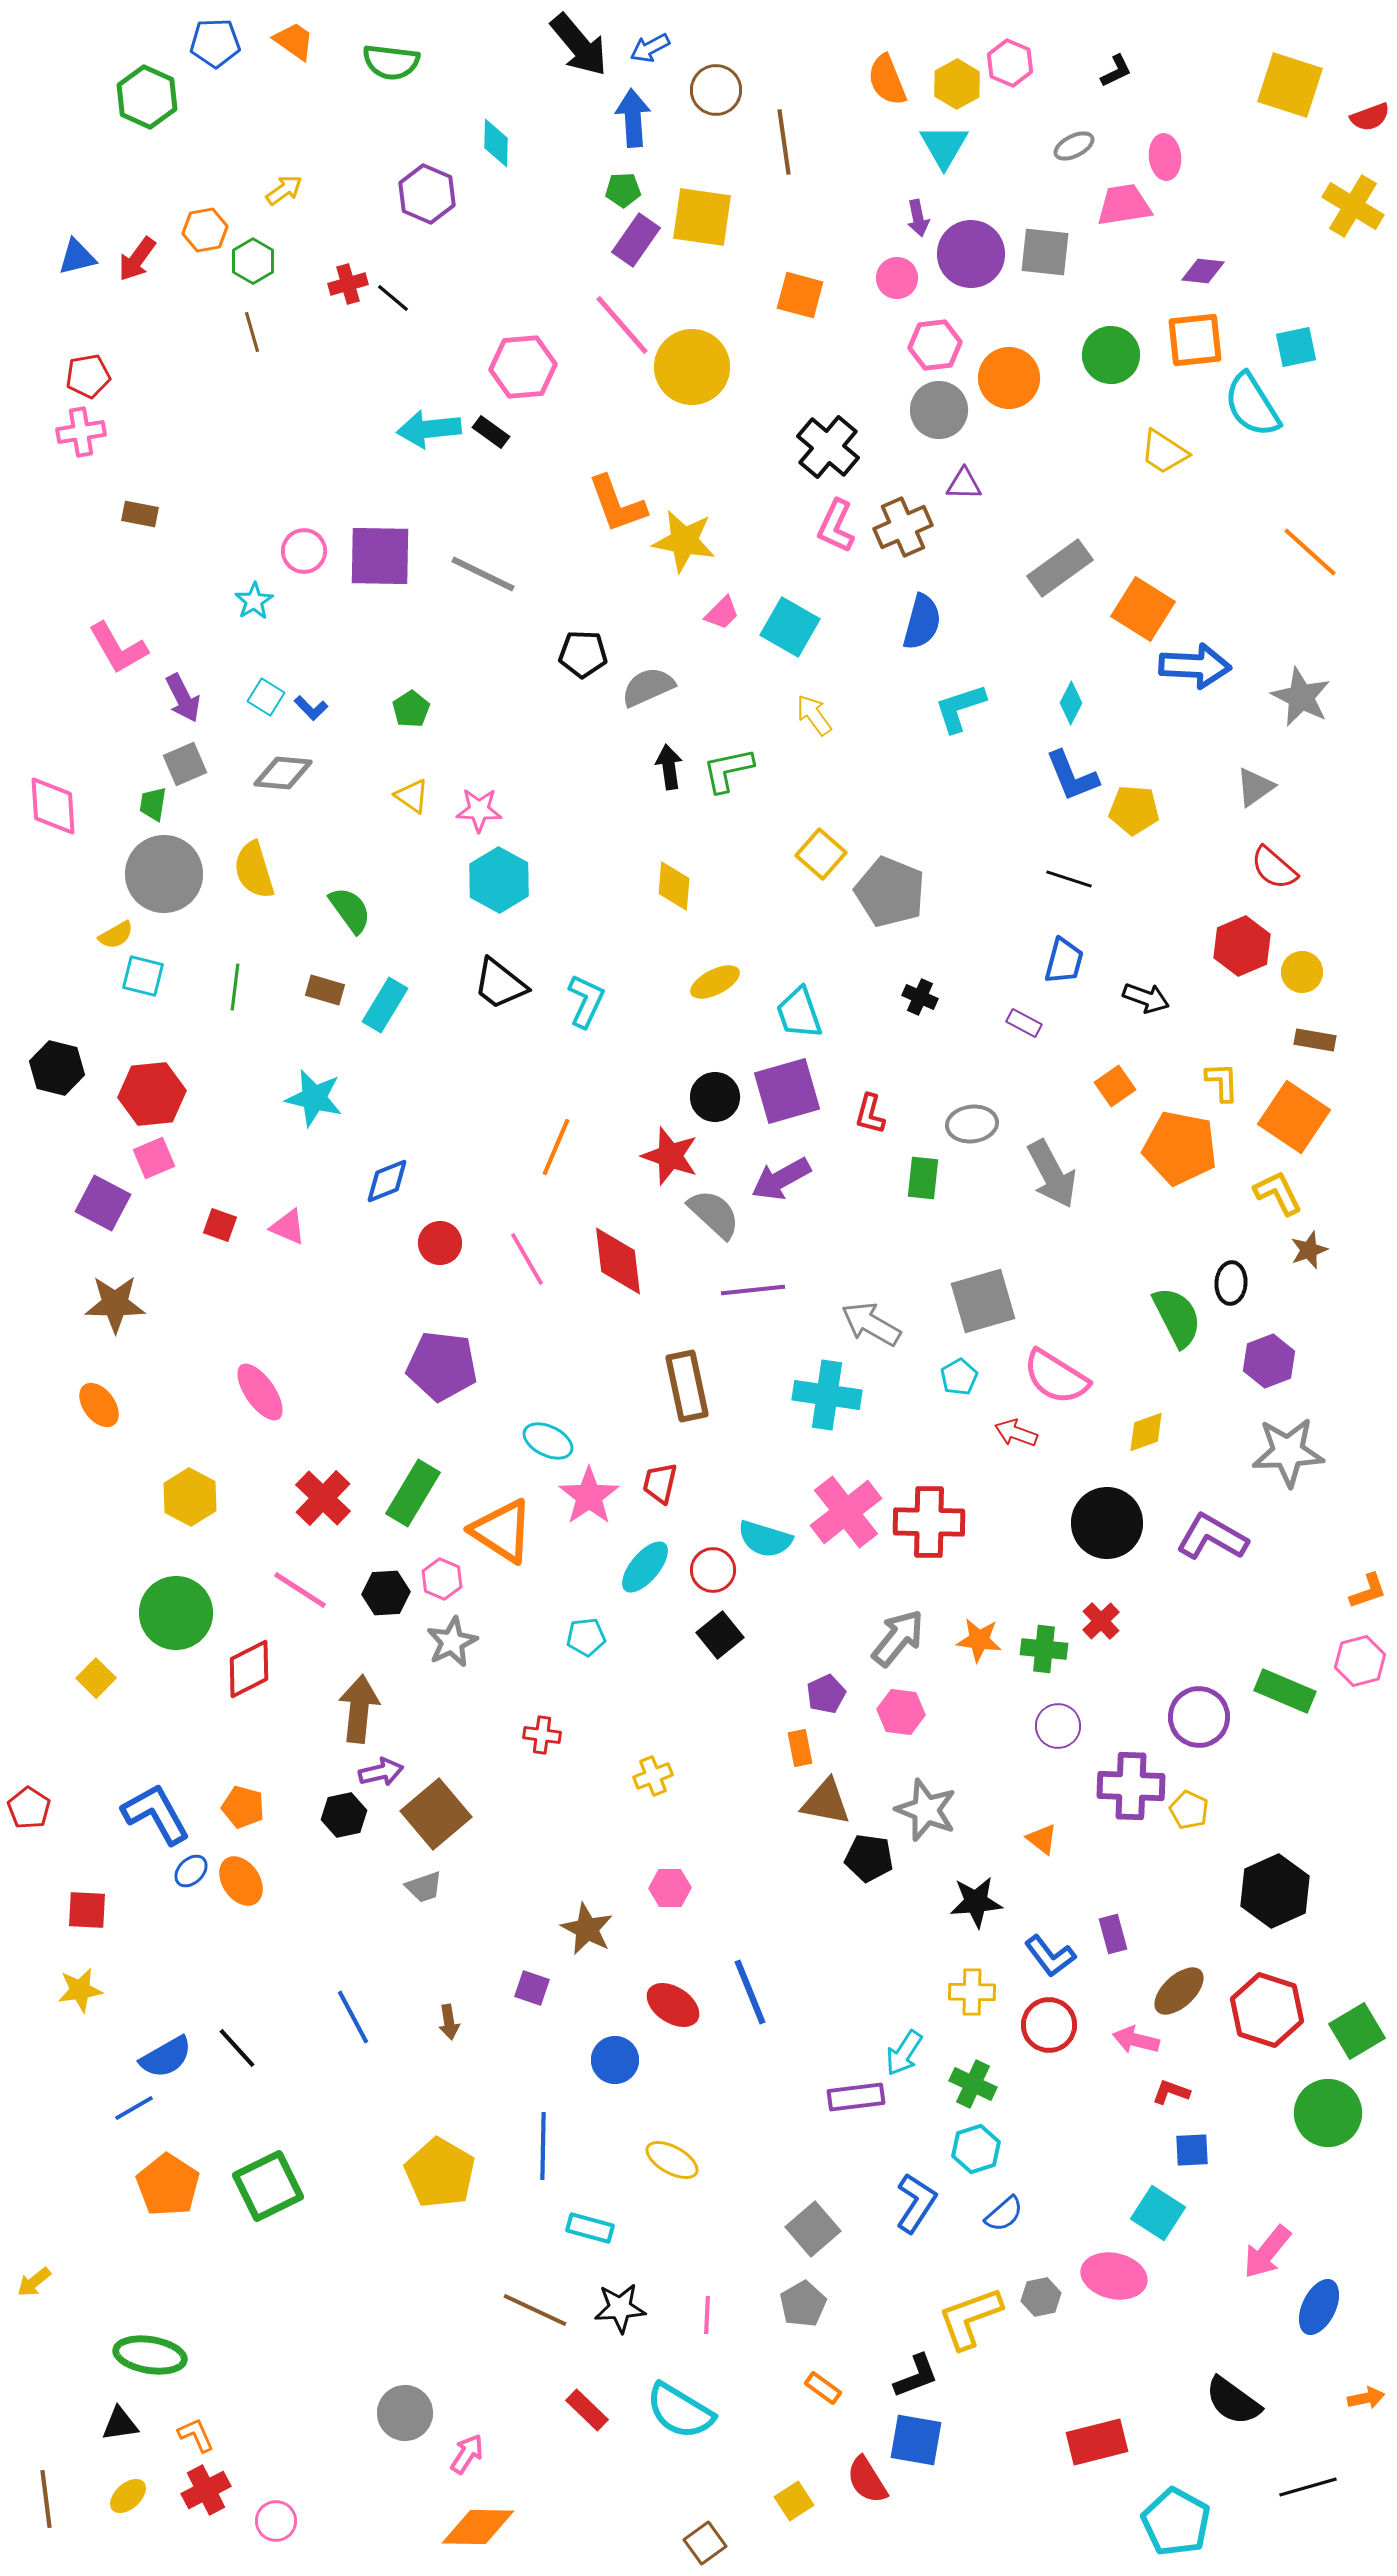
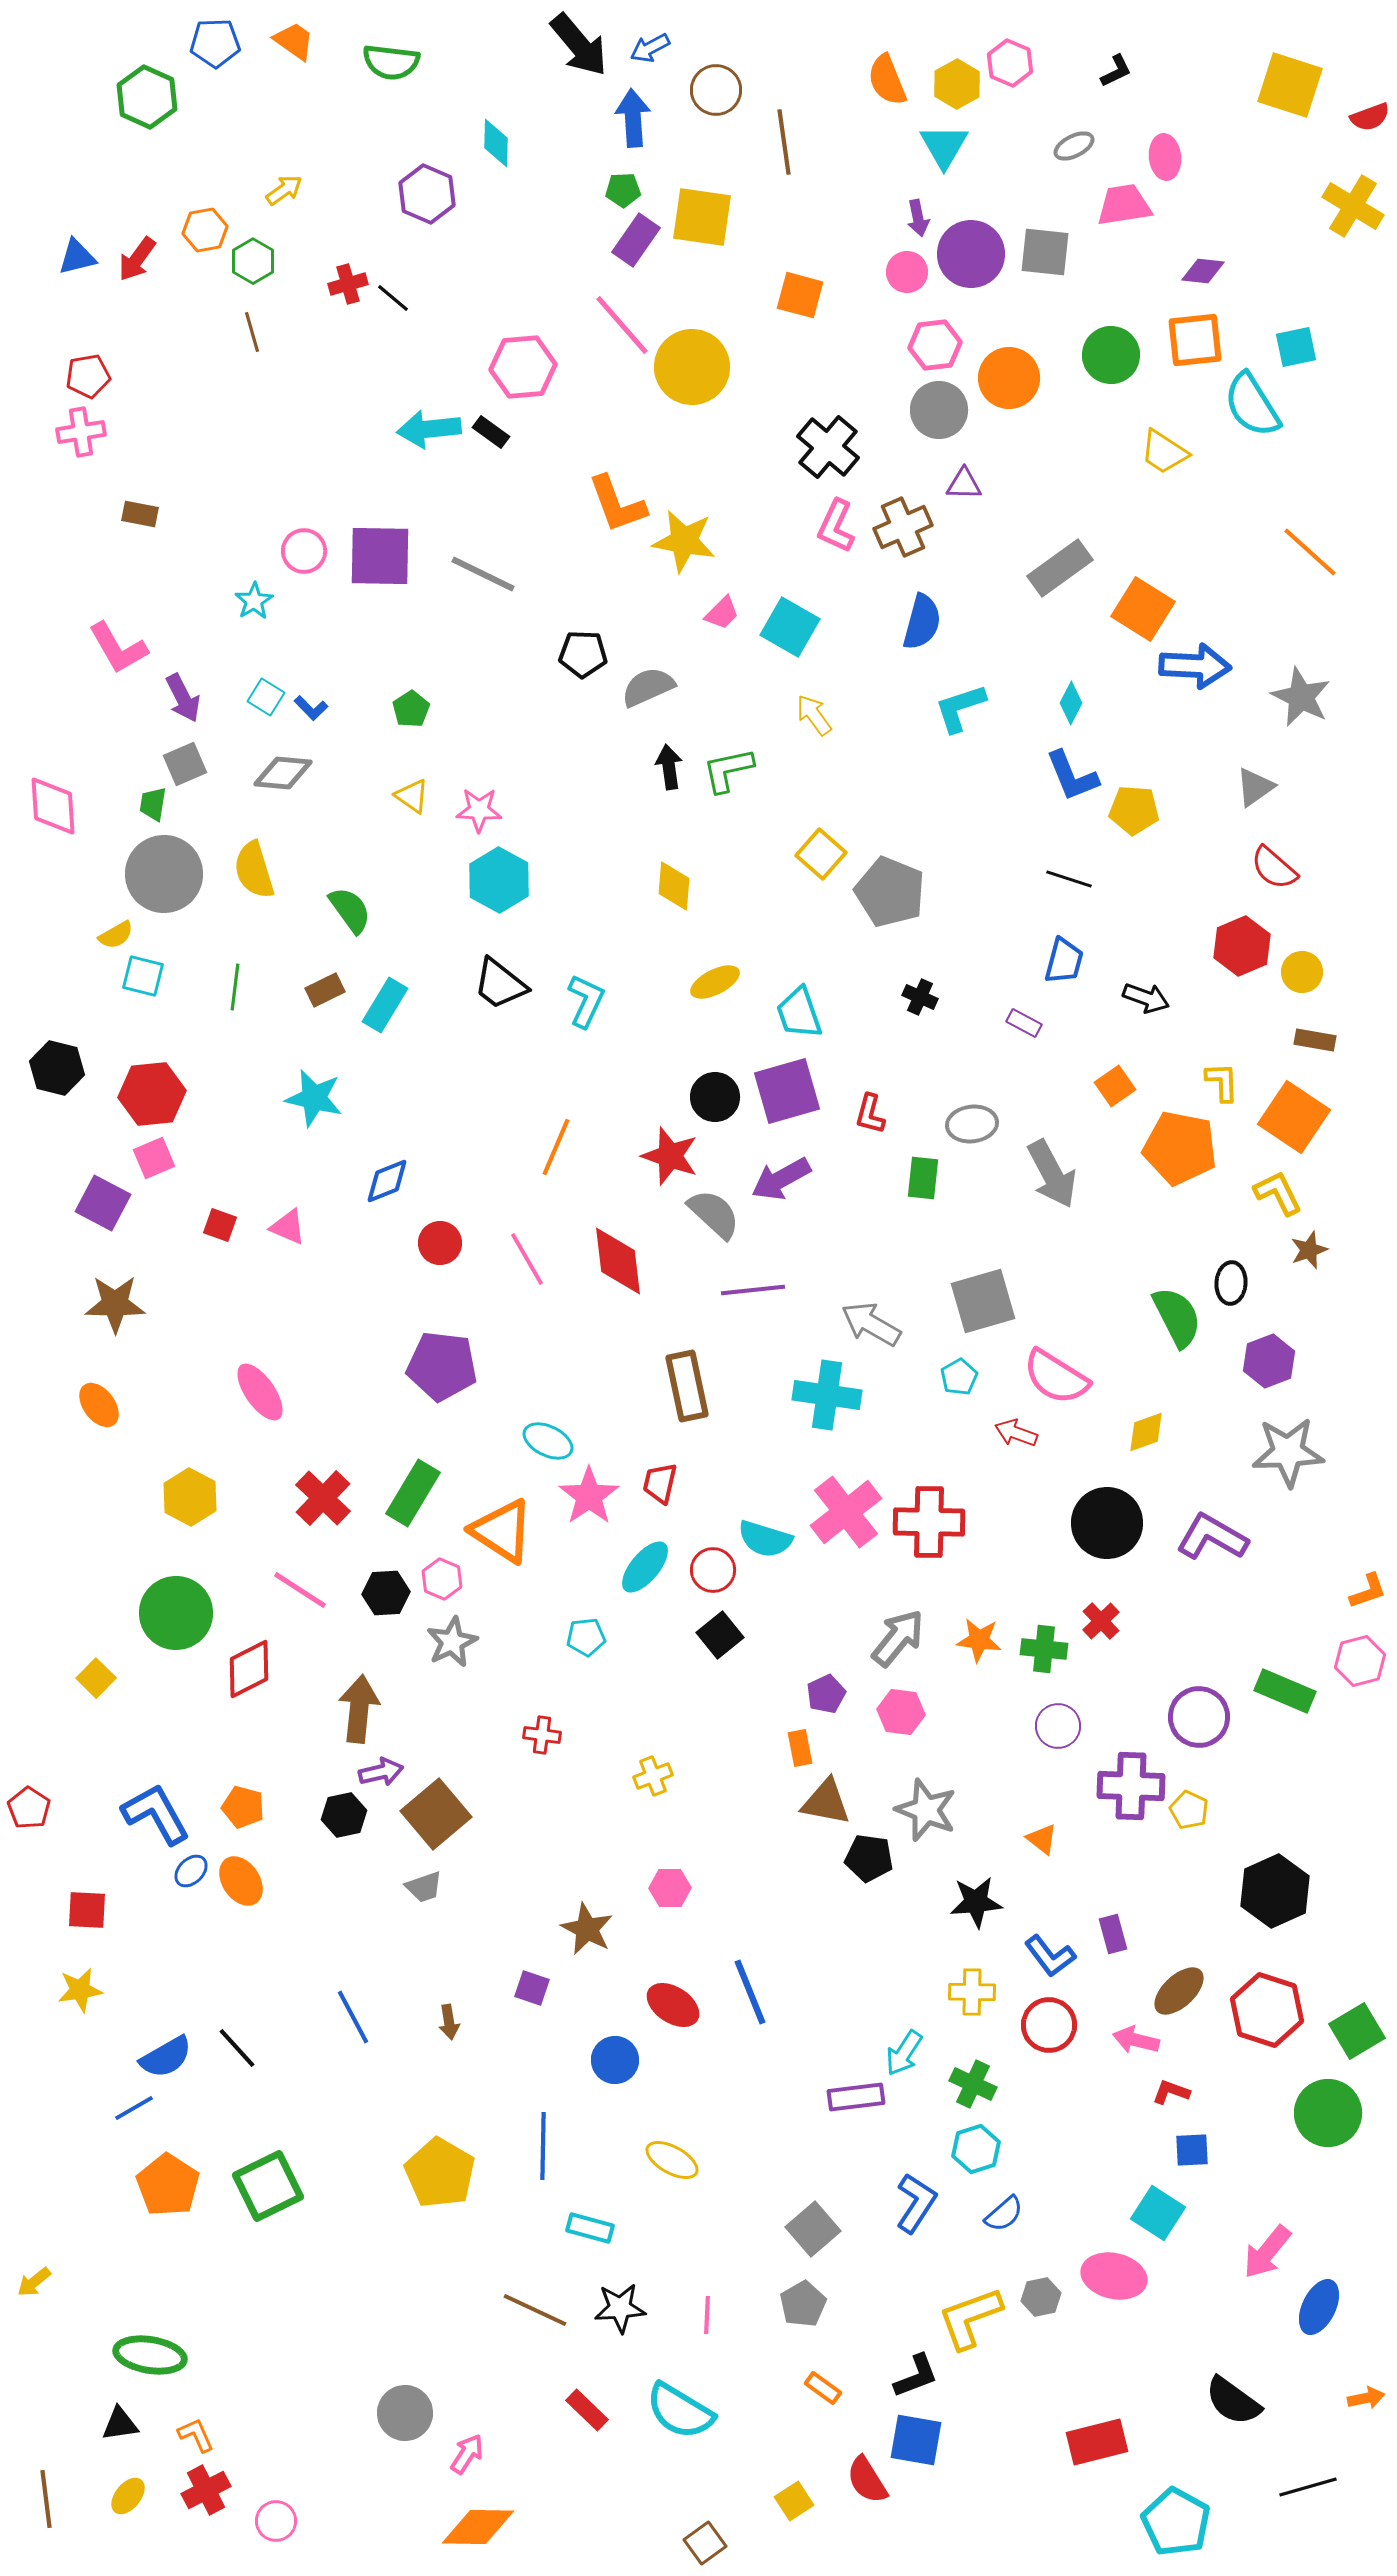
pink circle at (897, 278): moved 10 px right, 6 px up
brown rectangle at (325, 990): rotated 42 degrees counterclockwise
yellow ellipse at (128, 2496): rotated 9 degrees counterclockwise
